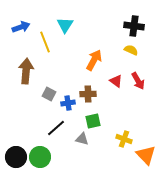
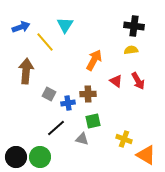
yellow line: rotated 20 degrees counterclockwise
yellow semicircle: rotated 32 degrees counterclockwise
orange triangle: rotated 15 degrees counterclockwise
